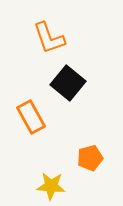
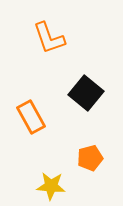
black square: moved 18 px right, 10 px down
